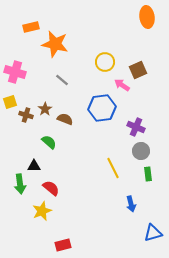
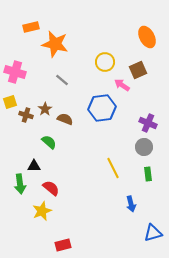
orange ellipse: moved 20 px down; rotated 20 degrees counterclockwise
purple cross: moved 12 px right, 4 px up
gray circle: moved 3 px right, 4 px up
